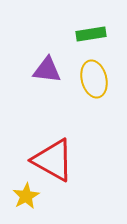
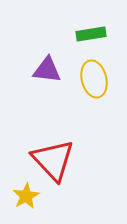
red triangle: rotated 18 degrees clockwise
